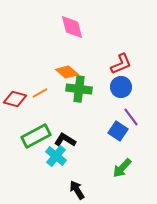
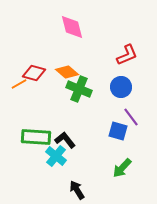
red L-shape: moved 6 px right, 9 px up
green cross: rotated 15 degrees clockwise
orange line: moved 21 px left, 9 px up
red diamond: moved 19 px right, 26 px up
blue square: rotated 18 degrees counterclockwise
green rectangle: moved 1 px down; rotated 32 degrees clockwise
black L-shape: rotated 20 degrees clockwise
